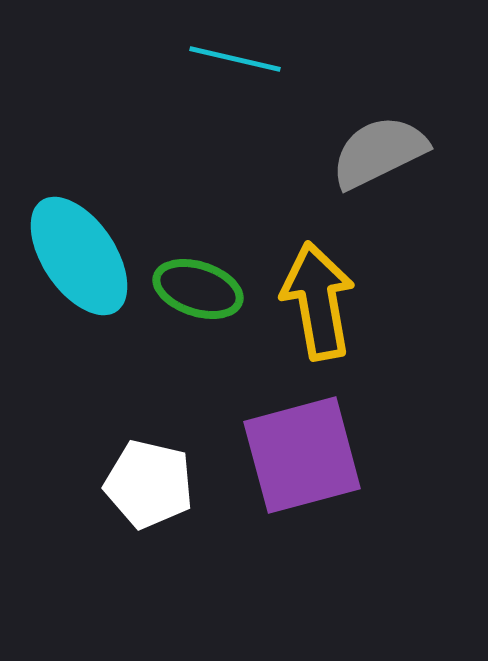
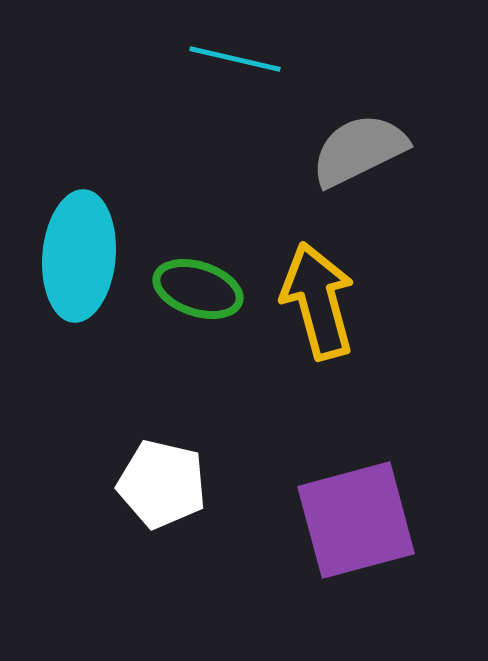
gray semicircle: moved 20 px left, 2 px up
cyan ellipse: rotated 39 degrees clockwise
yellow arrow: rotated 5 degrees counterclockwise
purple square: moved 54 px right, 65 px down
white pentagon: moved 13 px right
